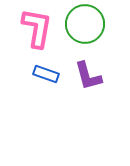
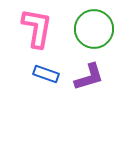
green circle: moved 9 px right, 5 px down
purple L-shape: moved 1 px right, 1 px down; rotated 92 degrees counterclockwise
